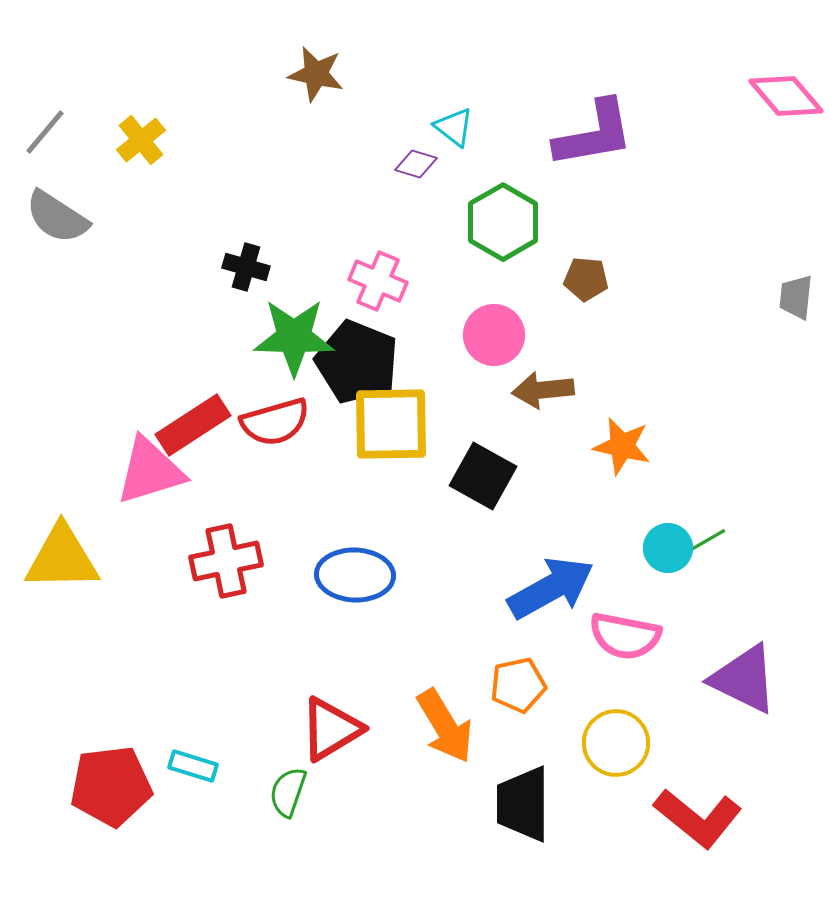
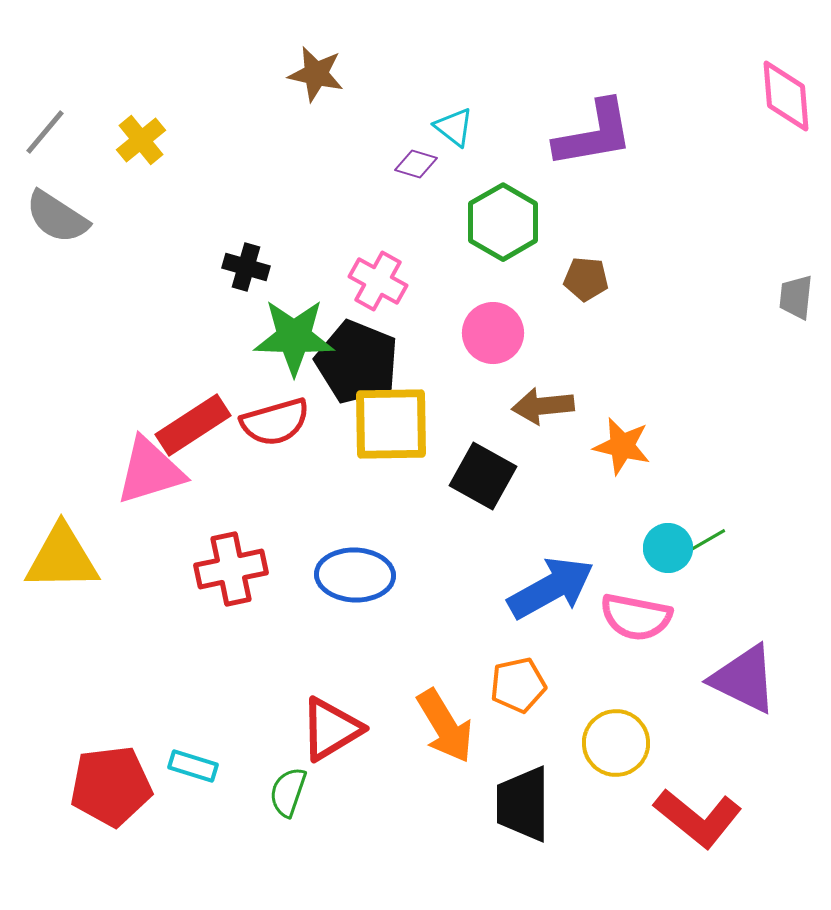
pink diamond: rotated 36 degrees clockwise
pink cross: rotated 6 degrees clockwise
pink circle: moved 1 px left, 2 px up
brown arrow: moved 16 px down
red cross: moved 5 px right, 8 px down
pink semicircle: moved 11 px right, 19 px up
